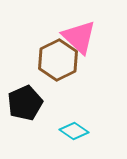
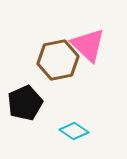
pink triangle: moved 9 px right, 8 px down
brown hexagon: rotated 15 degrees clockwise
